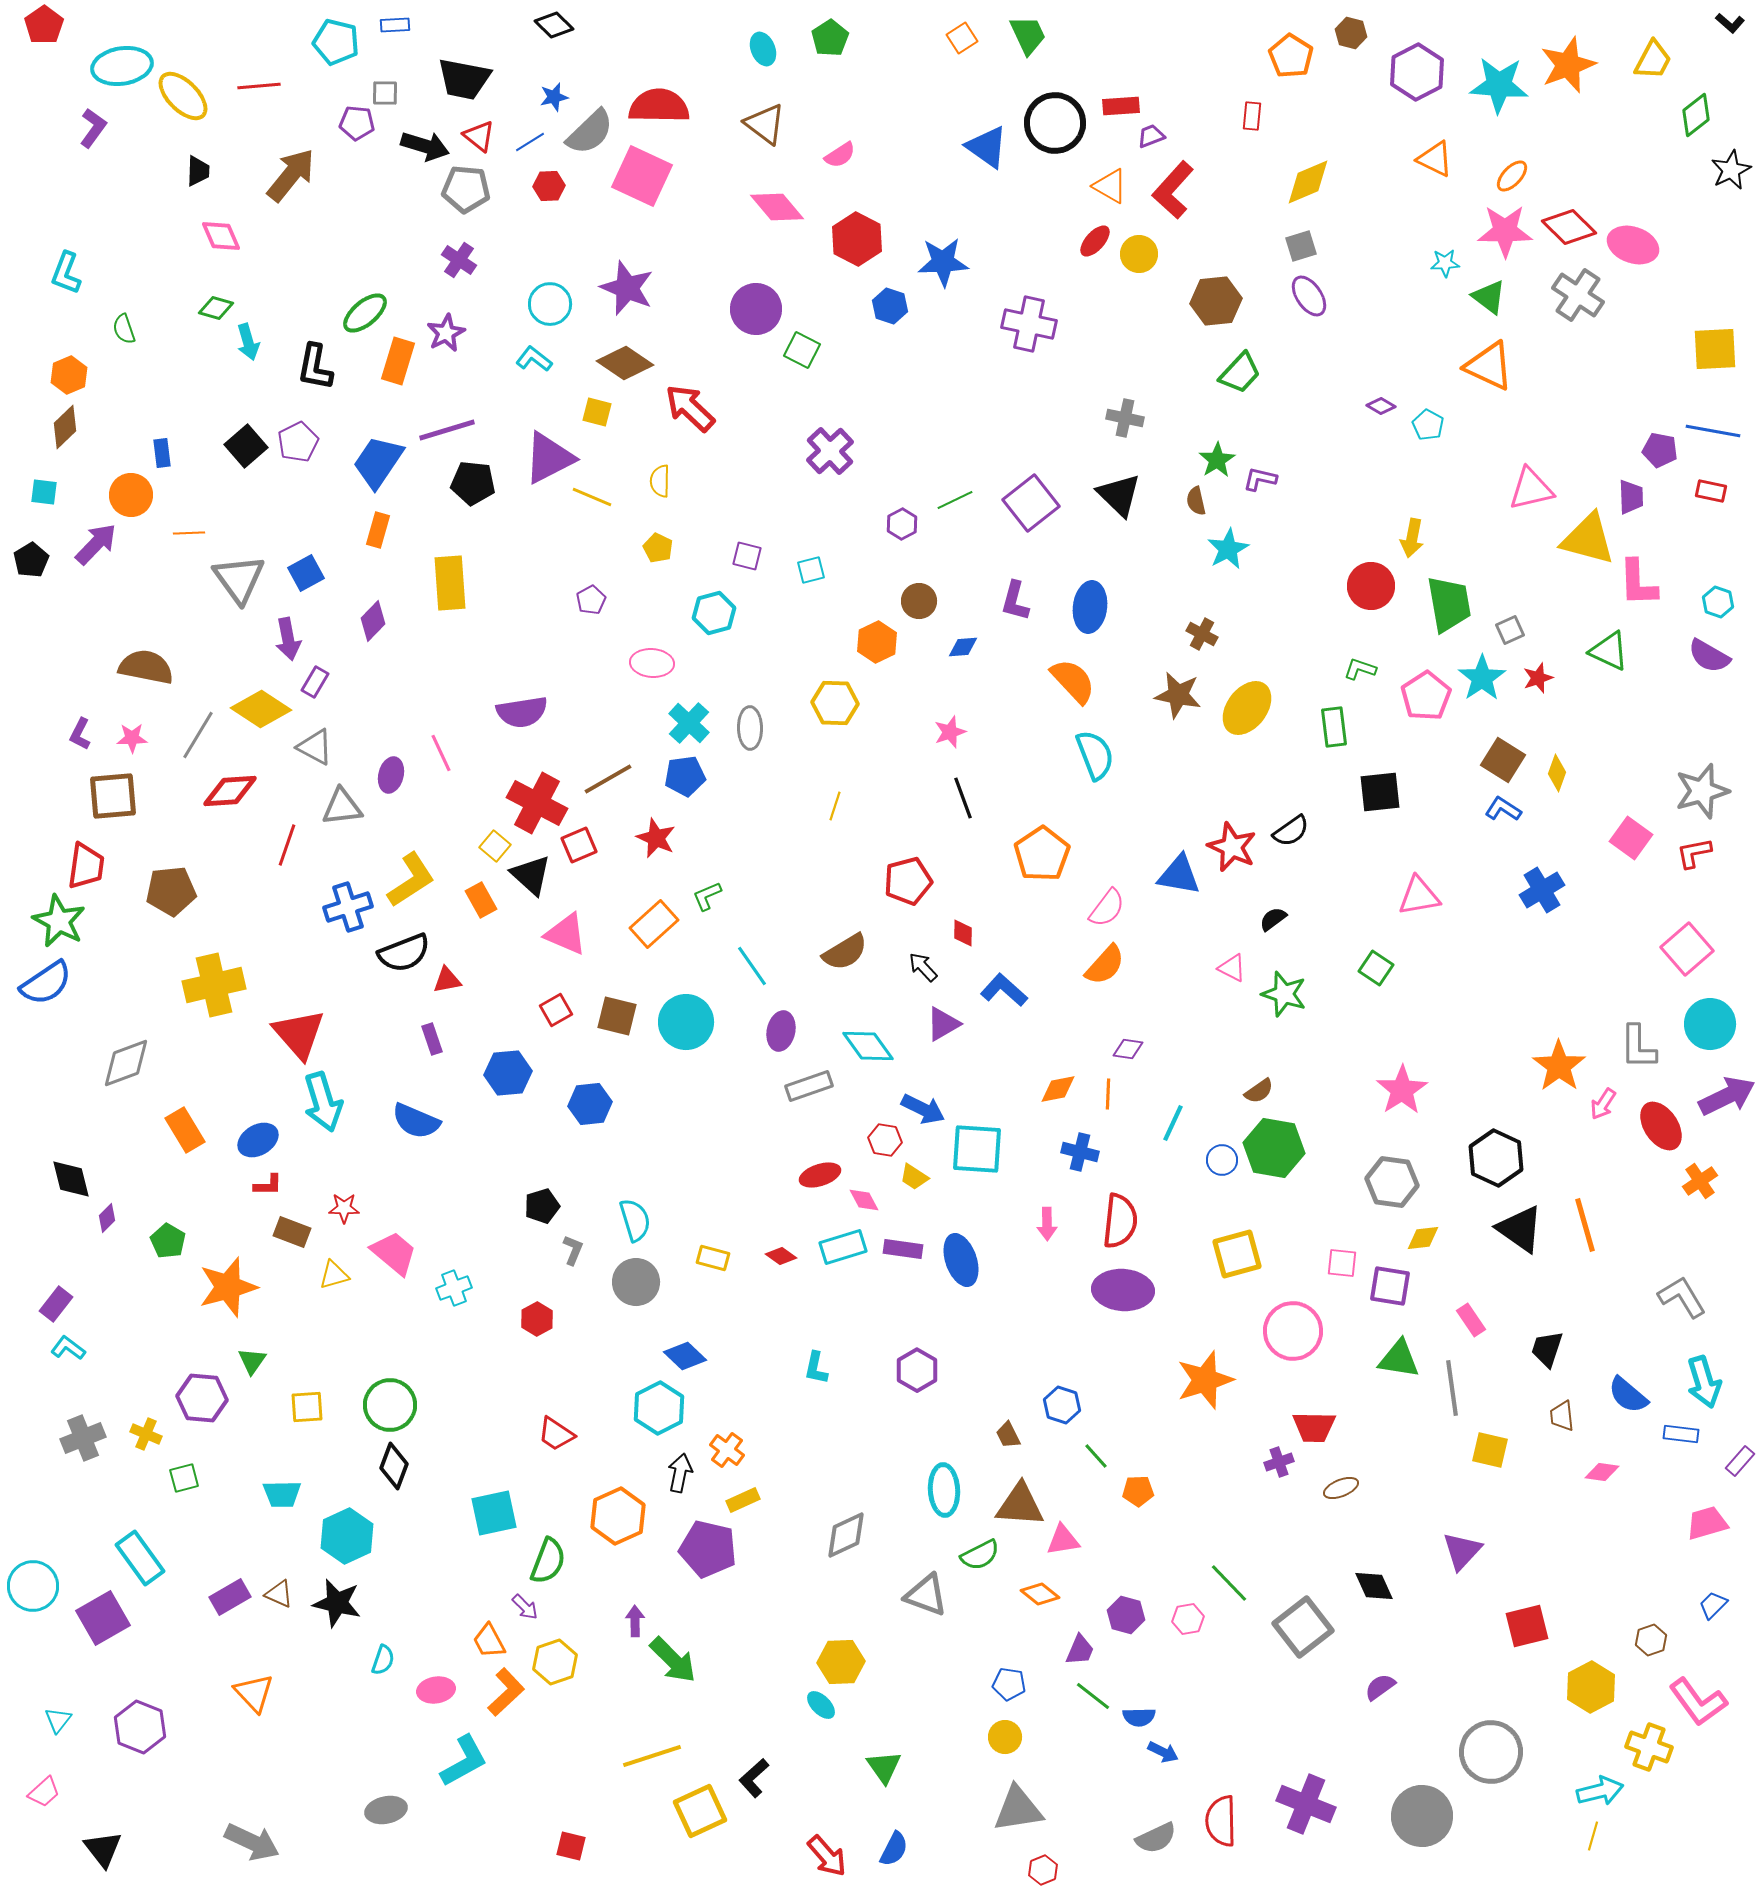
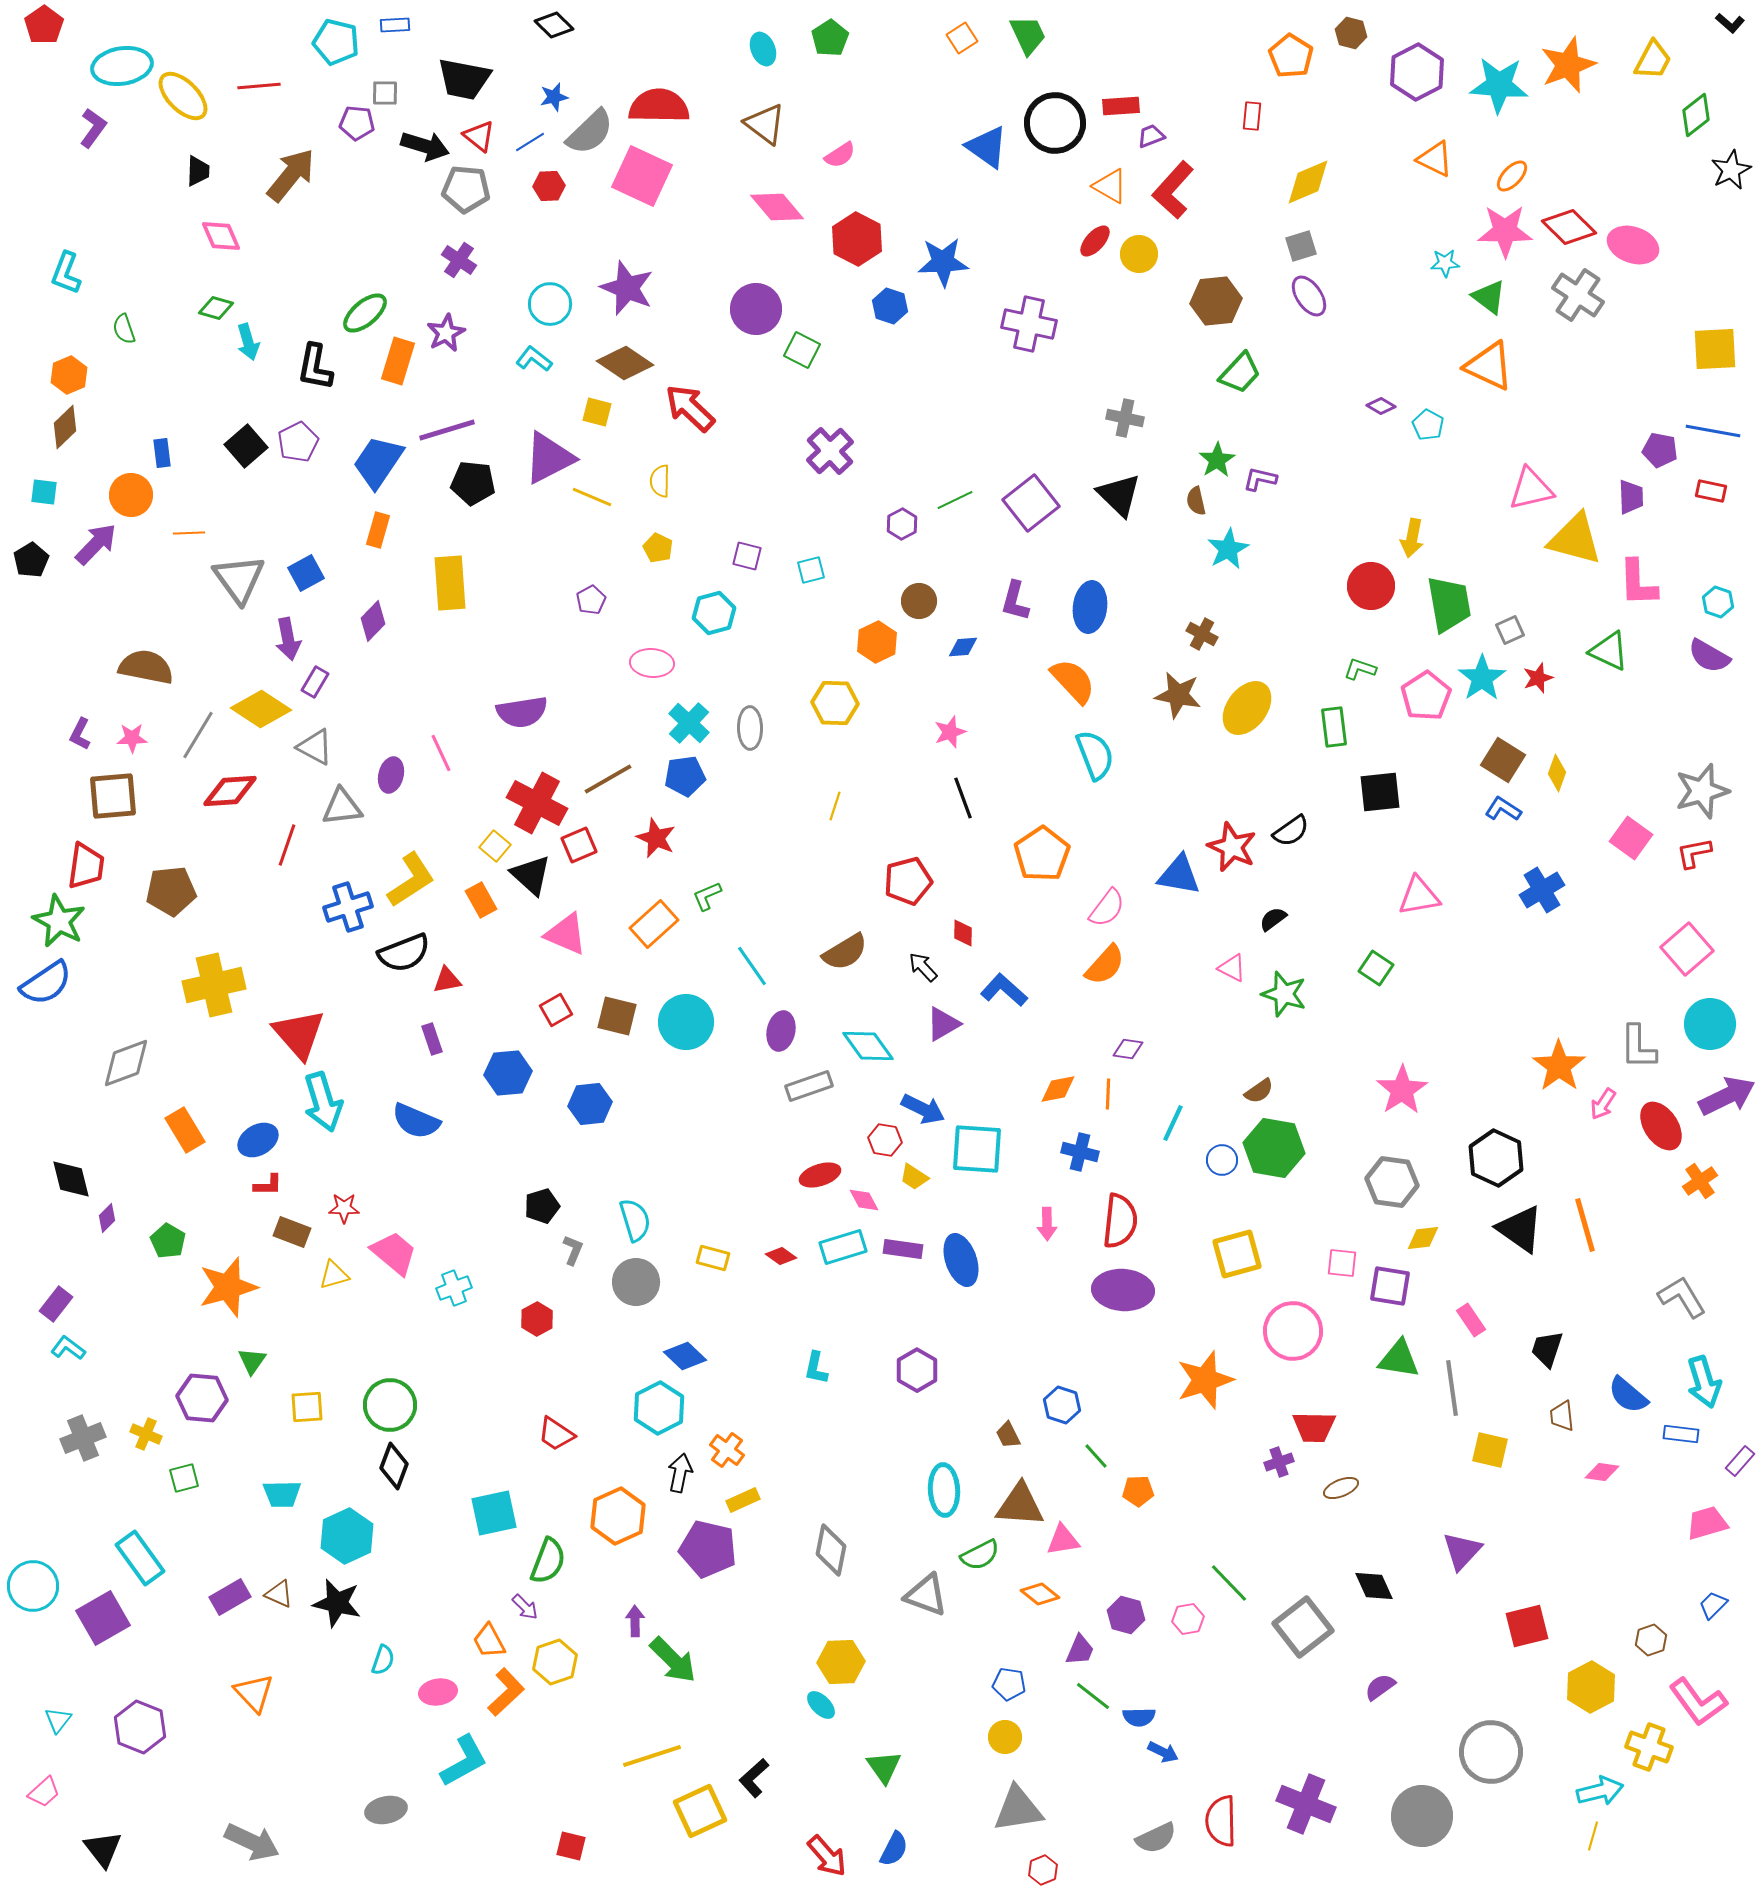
yellow triangle at (1588, 539): moved 13 px left
gray diamond at (846, 1535): moved 15 px left, 15 px down; rotated 54 degrees counterclockwise
pink ellipse at (436, 1690): moved 2 px right, 2 px down
